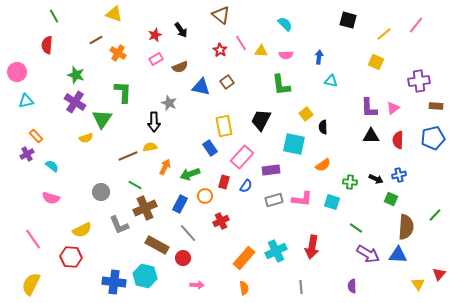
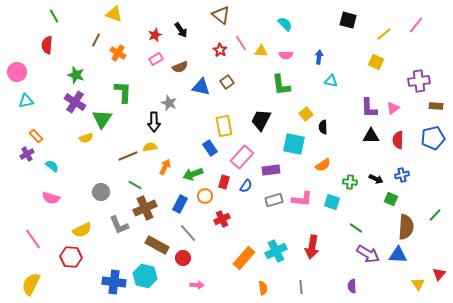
brown line at (96, 40): rotated 32 degrees counterclockwise
green arrow at (190, 174): moved 3 px right
blue cross at (399, 175): moved 3 px right
red cross at (221, 221): moved 1 px right, 2 px up
orange semicircle at (244, 288): moved 19 px right
